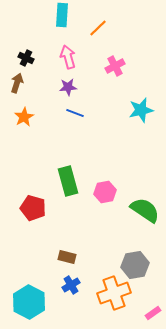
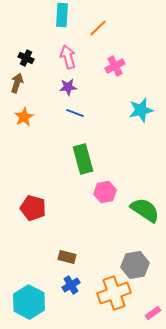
green rectangle: moved 15 px right, 22 px up
